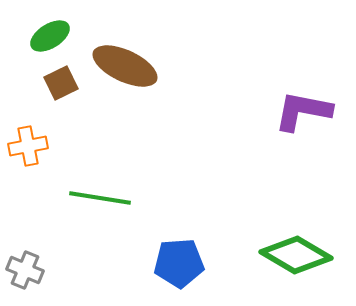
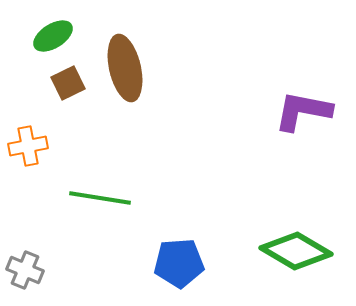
green ellipse: moved 3 px right
brown ellipse: moved 2 px down; rotated 52 degrees clockwise
brown square: moved 7 px right
green diamond: moved 4 px up
